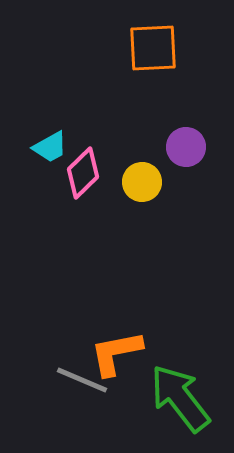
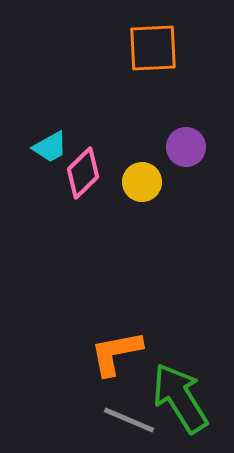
gray line: moved 47 px right, 40 px down
green arrow: rotated 6 degrees clockwise
